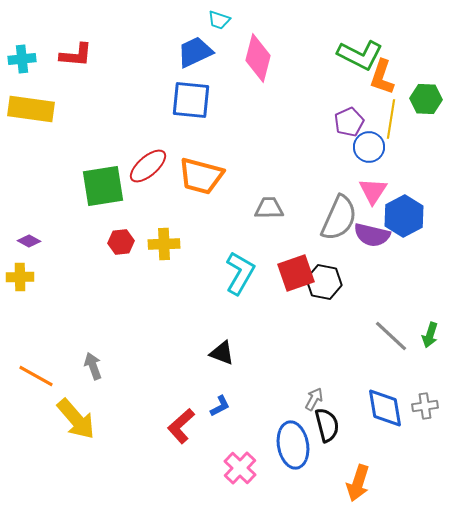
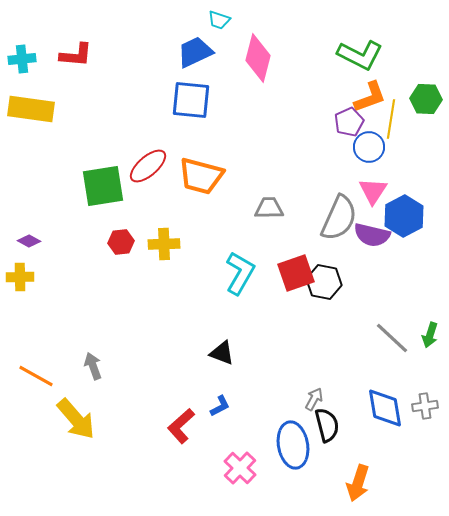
orange L-shape at (382, 77): moved 12 px left, 20 px down; rotated 129 degrees counterclockwise
gray line at (391, 336): moved 1 px right, 2 px down
